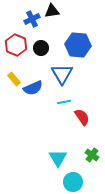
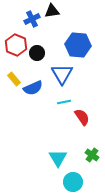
black circle: moved 4 px left, 5 px down
